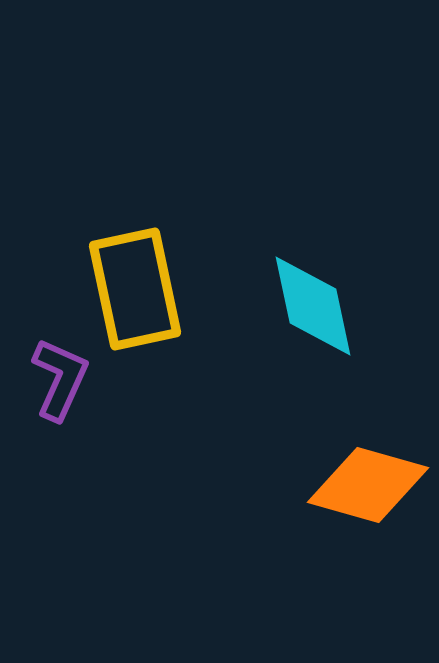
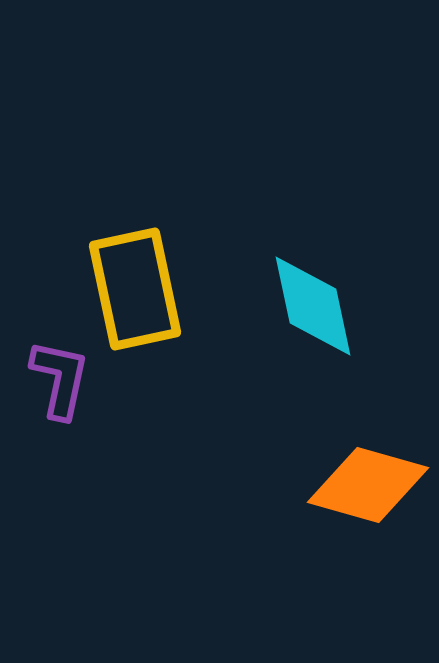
purple L-shape: rotated 12 degrees counterclockwise
